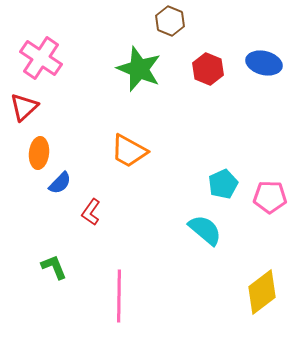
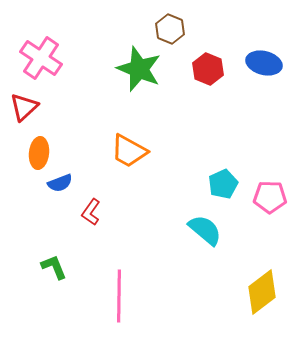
brown hexagon: moved 8 px down
blue semicircle: rotated 25 degrees clockwise
